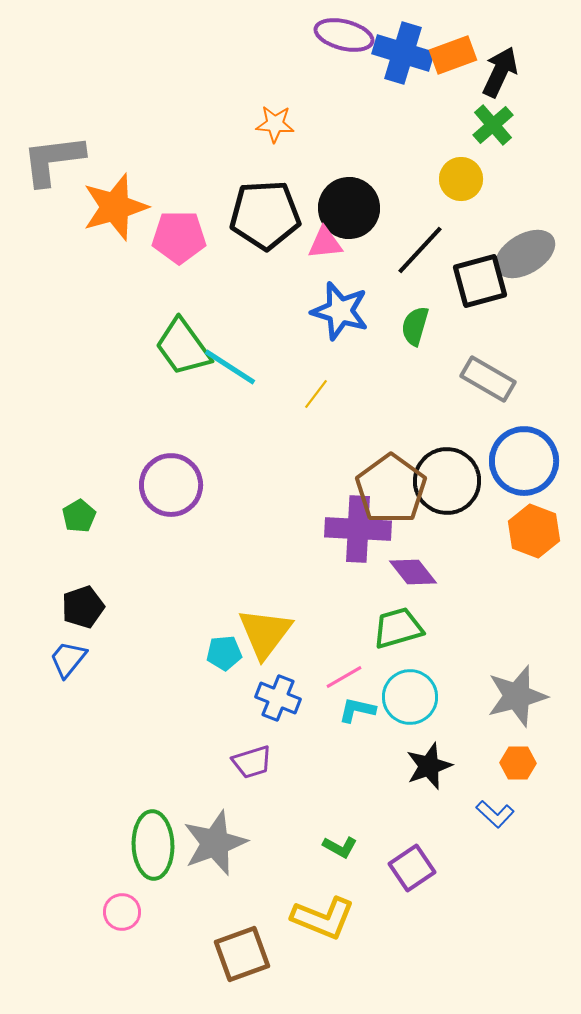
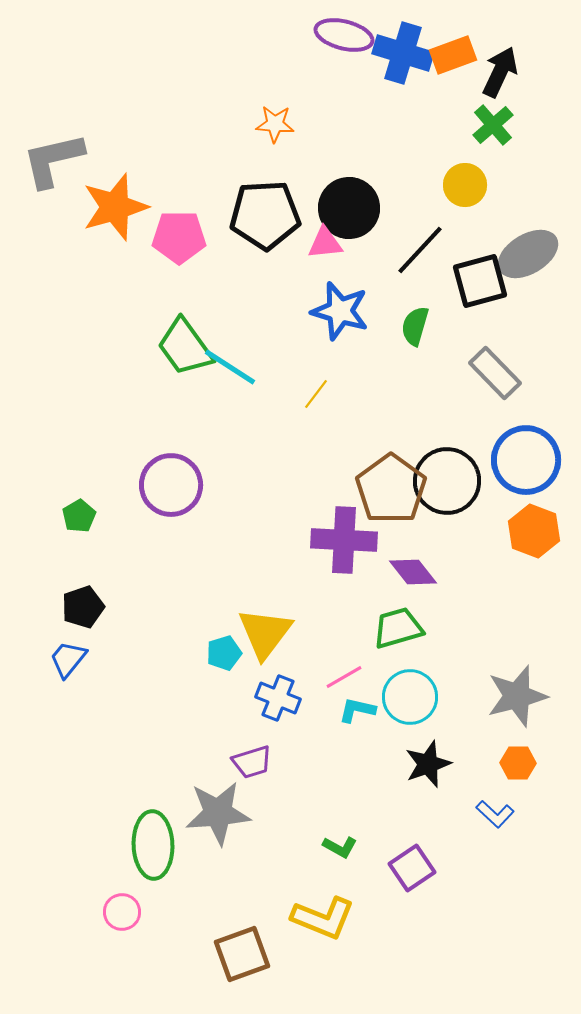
gray L-shape at (53, 160): rotated 6 degrees counterclockwise
yellow circle at (461, 179): moved 4 px right, 6 px down
gray ellipse at (525, 254): moved 3 px right
green trapezoid at (183, 347): moved 2 px right
gray rectangle at (488, 379): moved 7 px right, 6 px up; rotated 16 degrees clockwise
blue circle at (524, 461): moved 2 px right, 1 px up
purple cross at (358, 529): moved 14 px left, 11 px down
cyan pentagon at (224, 653): rotated 12 degrees counterclockwise
black star at (429, 766): moved 1 px left, 2 px up
gray star at (215, 843): moved 3 px right, 30 px up; rotated 16 degrees clockwise
